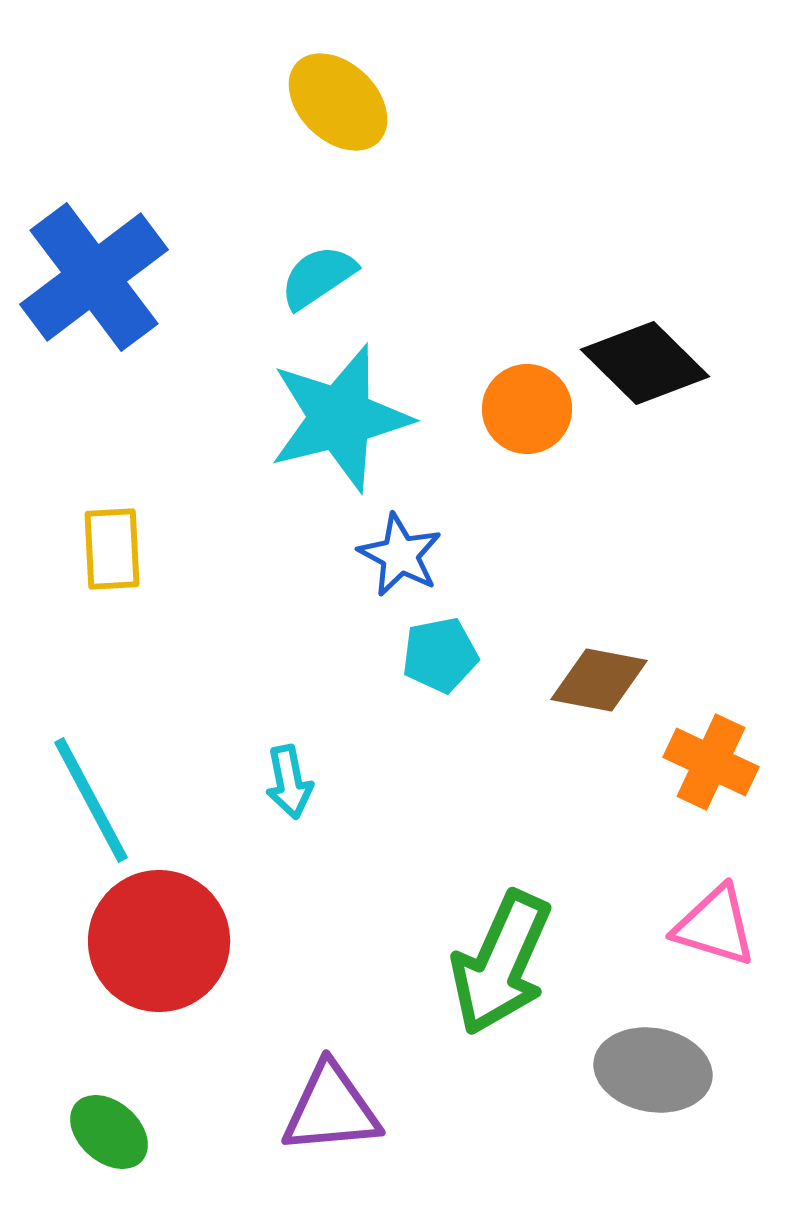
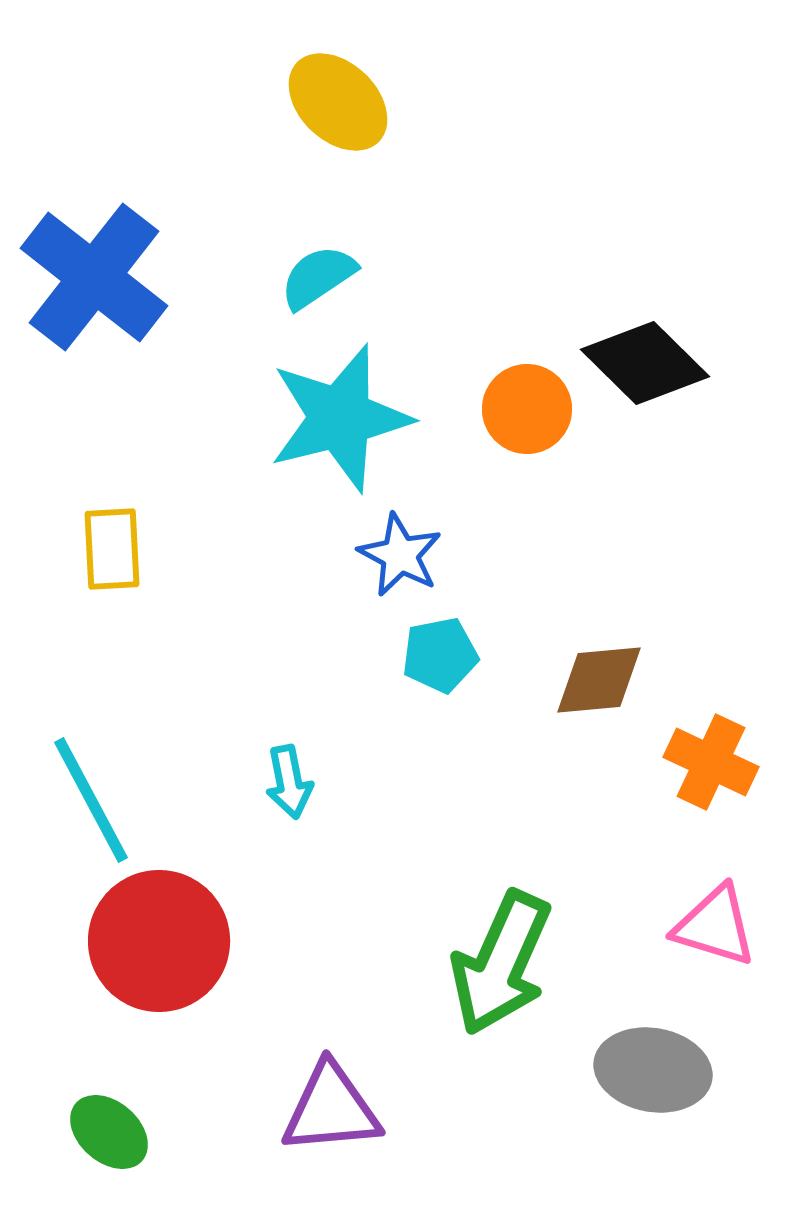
blue cross: rotated 15 degrees counterclockwise
brown diamond: rotated 16 degrees counterclockwise
